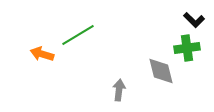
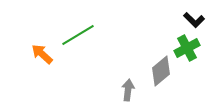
green cross: rotated 20 degrees counterclockwise
orange arrow: rotated 25 degrees clockwise
gray diamond: rotated 64 degrees clockwise
gray arrow: moved 9 px right
